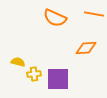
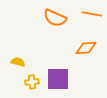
orange line: moved 2 px left
yellow cross: moved 2 px left, 8 px down
